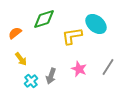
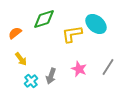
yellow L-shape: moved 2 px up
